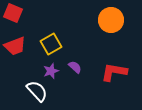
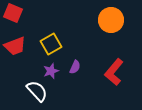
purple semicircle: rotated 72 degrees clockwise
red L-shape: rotated 60 degrees counterclockwise
